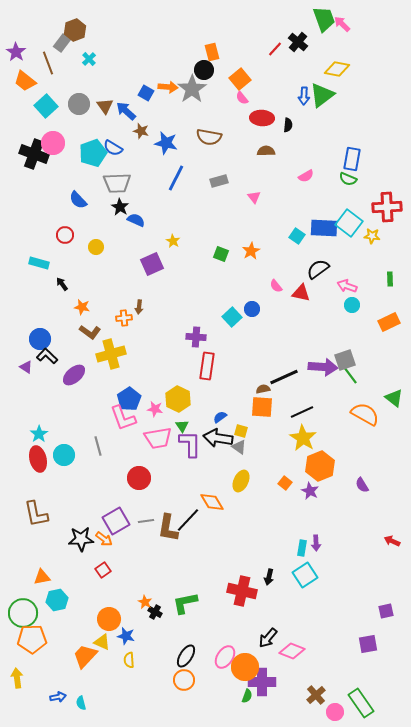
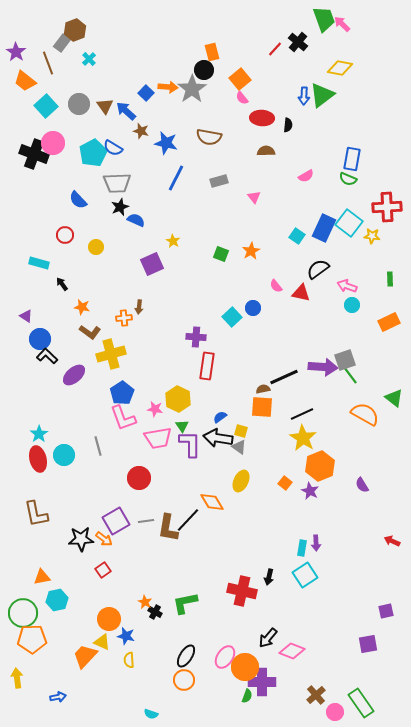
yellow diamond at (337, 69): moved 3 px right, 1 px up
blue square at (146, 93): rotated 14 degrees clockwise
cyan pentagon at (93, 153): rotated 8 degrees counterclockwise
black star at (120, 207): rotated 18 degrees clockwise
blue rectangle at (324, 228): rotated 68 degrees counterclockwise
blue circle at (252, 309): moved 1 px right, 1 px up
purple triangle at (26, 367): moved 51 px up
blue pentagon at (129, 399): moved 7 px left, 6 px up
black line at (302, 412): moved 2 px down
cyan semicircle at (81, 703): moved 70 px right, 11 px down; rotated 56 degrees counterclockwise
